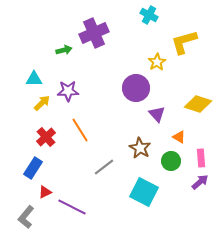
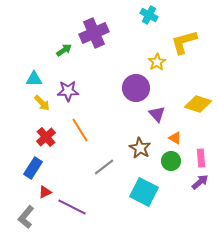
green arrow: rotated 21 degrees counterclockwise
yellow arrow: rotated 90 degrees clockwise
orange triangle: moved 4 px left, 1 px down
